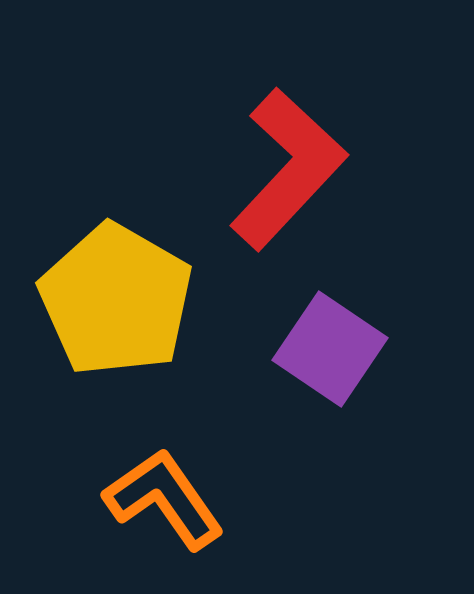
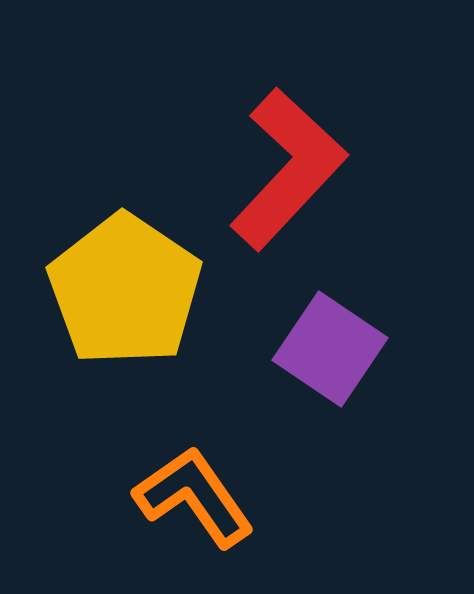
yellow pentagon: moved 9 px right, 10 px up; rotated 4 degrees clockwise
orange L-shape: moved 30 px right, 2 px up
